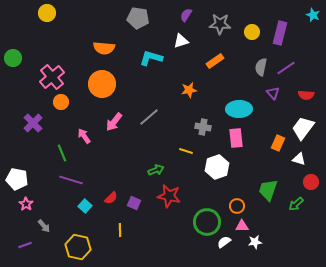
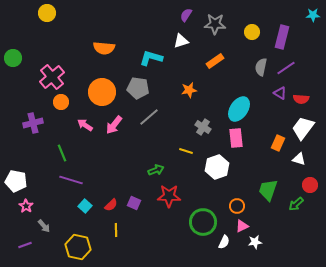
cyan star at (313, 15): rotated 24 degrees counterclockwise
gray pentagon at (138, 18): moved 70 px down
gray star at (220, 24): moved 5 px left
purple rectangle at (280, 33): moved 2 px right, 4 px down
orange circle at (102, 84): moved 8 px down
purple triangle at (273, 93): moved 7 px right; rotated 16 degrees counterclockwise
red semicircle at (306, 95): moved 5 px left, 4 px down
cyan ellipse at (239, 109): rotated 55 degrees counterclockwise
pink arrow at (114, 122): moved 3 px down
purple cross at (33, 123): rotated 30 degrees clockwise
gray cross at (203, 127): rotated 21 degrees clockwise
pink arrow at (84, 136): moved 1 px right, 11 px up; rotated 21 degrees counterclockwise
white pentagon at (17, 179): moved 1 px left, 2 px down
red circle at (311, 182): moved 1 px left, 3 px down
red star at (169, 196): rotated 10 degrees counterclockwise
red semicircle at (111, 198): moved 7 px down
pink star at (26, 204): moved 2 px down
green circle at (207, 222): moved 4 px left
pink triangle at (242, 226): rotated 24 degrees counterclockwise
yellow line at (120, 230): moved 4 px left
white semicircle at (224, 242): rotated 152 degrees clockwise
